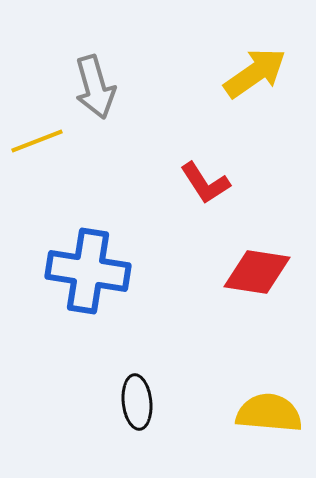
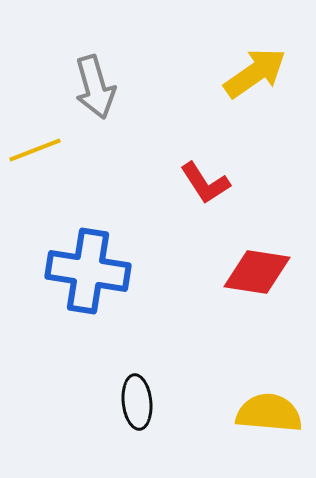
yellow line: moved 2 px left, 9 px down
